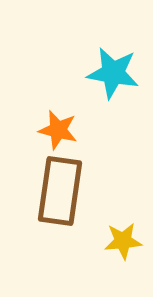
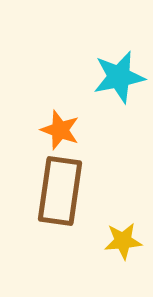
cyan star: moved 6 px right, 4 px down; rotated 22 degrees counterclockwise
orange star: moved 2 px right; rotated 6 degrees clockwise
